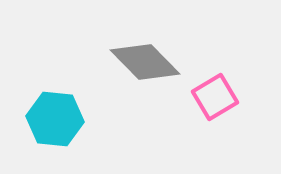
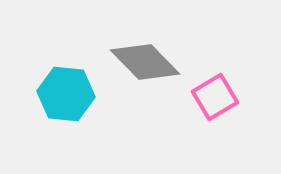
cyan hexagon: moved 11 px right, 25 px up
